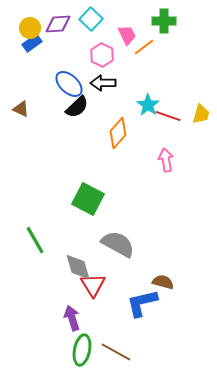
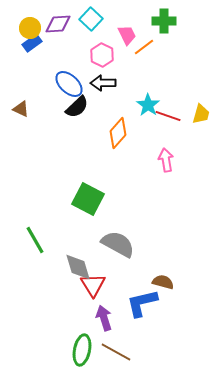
purple arrow: moved 32 px right
